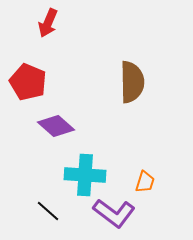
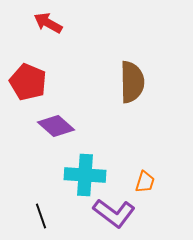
red arrow: rotated 96 degrees clockwise
black line: moved 7 px left, 5 px down; rotated 30 degrees clockwise
